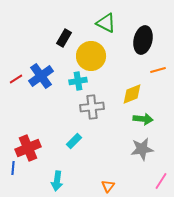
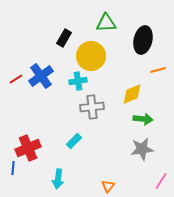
green triangle: rotated 30 degrees counterclockwise
cyan arrow: moved 1 px right, 2 px up
